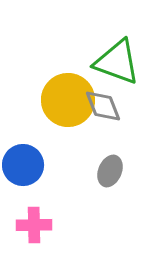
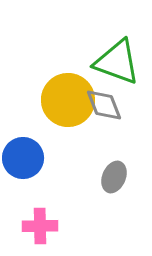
gray diamond: moved 1 px right, 1 px up
blue circle: moved 7 px up
gray ellipse: moved 4 px right, 6 px down
pink cross: moved 6 px right, 1 px down
